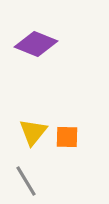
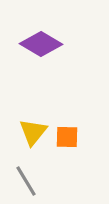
purple diamond: moved 5 px right; rotated 9 degrees clockwise
